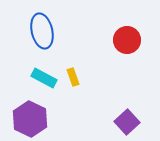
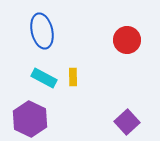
yellow rectangle: rotated 18 degrees clockwise
